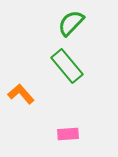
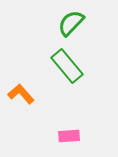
pink rectangle: moved 1 px right, 2 px down
